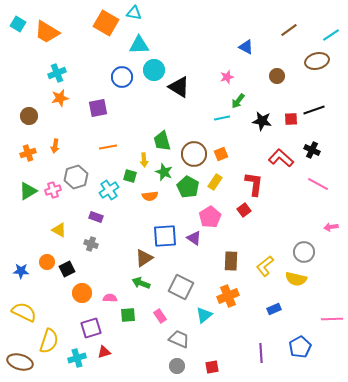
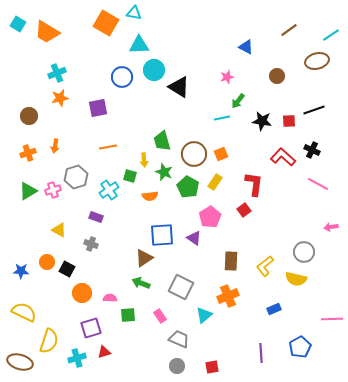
red square at (291, 119): moved 2 px left, 2 px down
red L-shape at (281, 158): moved 2 px right, 1 px up
blue square at (165, 236): moved 3 px left, 1 px up
black square at (67, 269): rotated 35 degrees counterclockwise
